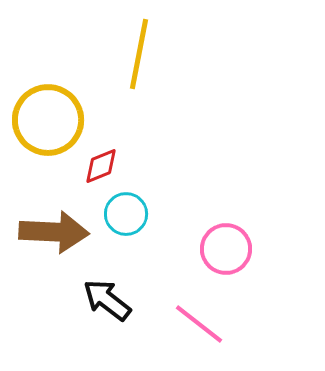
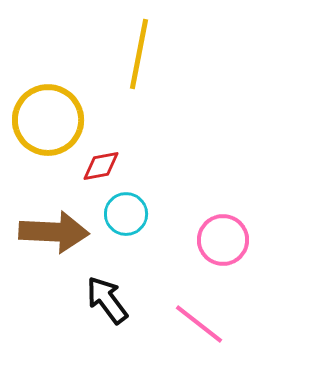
red diamond: rotated 12 degrees clockwise
pink circle: moved 3 px left, 9 px up
black arrow: rotated 15 degrees clockwise
